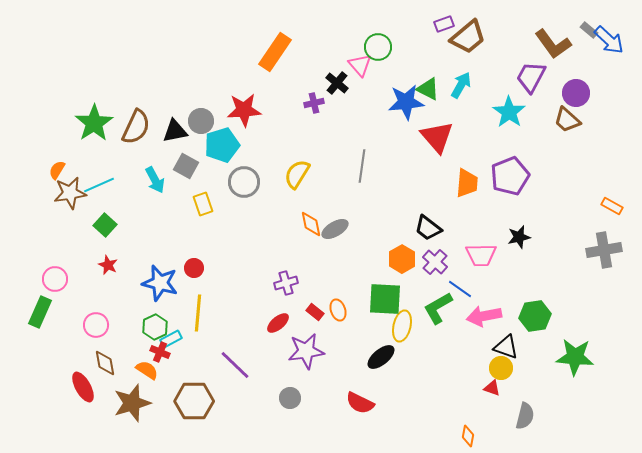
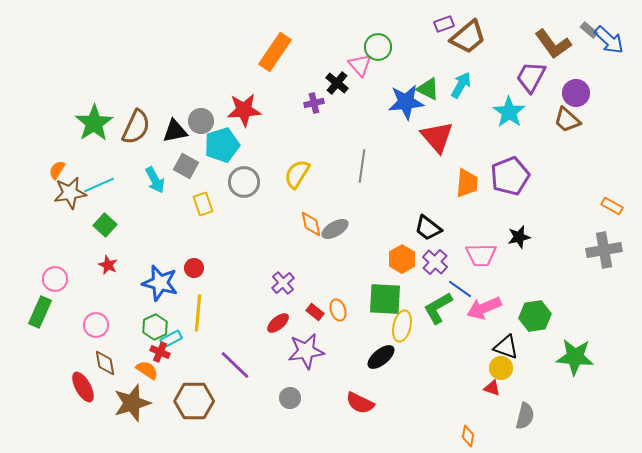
purple cross at (286, 283): moved 3 px left; rotated 25 degrees counterclockwise
pink arrow at (484, 316): moved 8 px up; rotated 12 degrees counterclockwise
